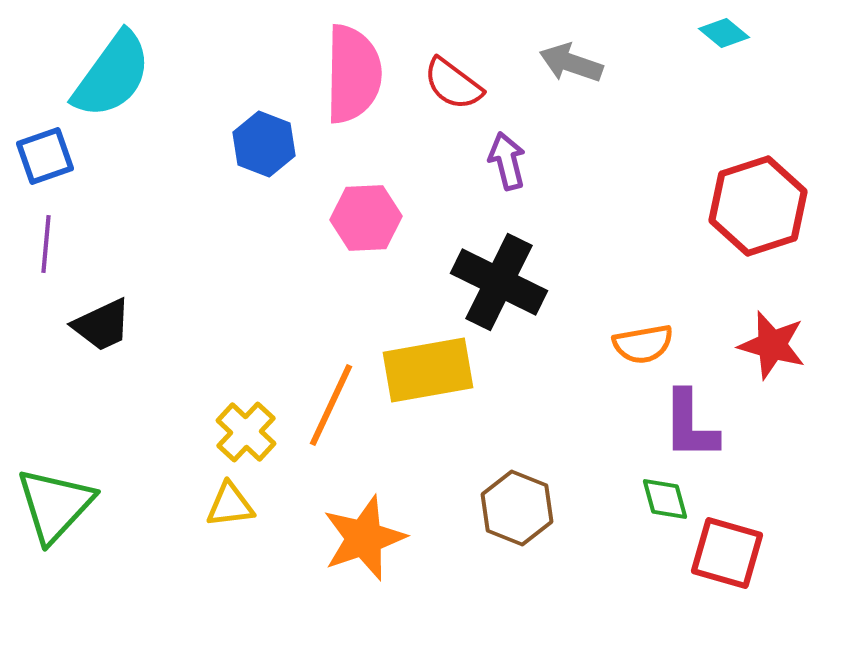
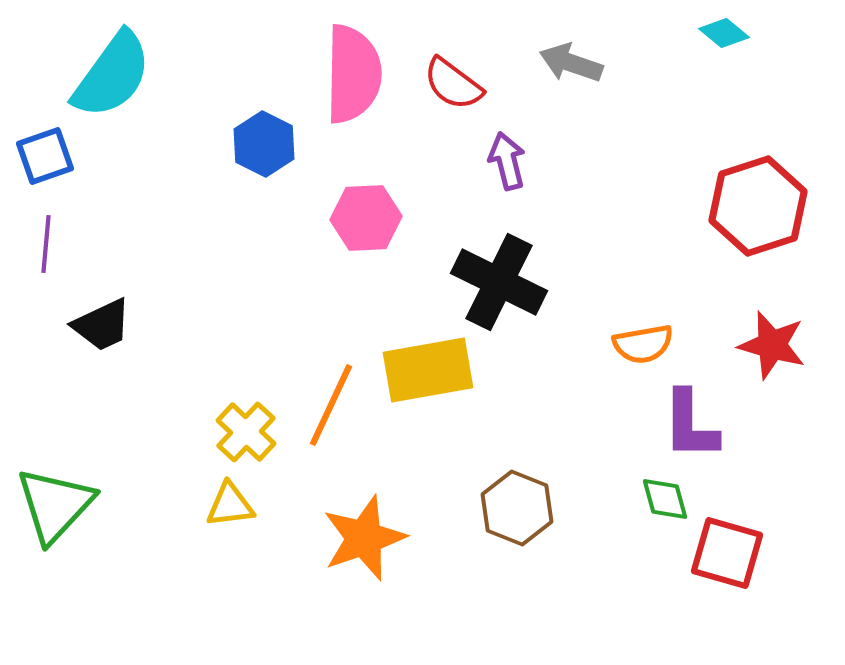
blue hexagon: rotated 6 degrees clockwise
